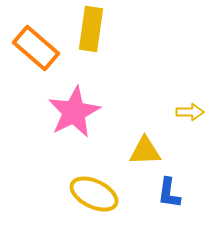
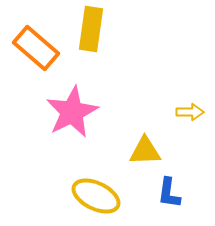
pink star: moved 2 px left
yellow ellipse: moved 2 px right, 2 px down
